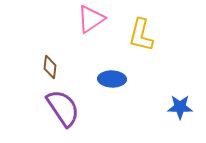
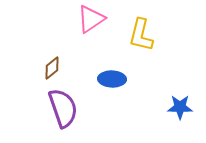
brown diamond: moved 2 px right, 1 px down; rotated 45 degrees clockwise
purple semicircle: rotated 15 degrees clockwise
